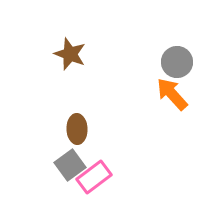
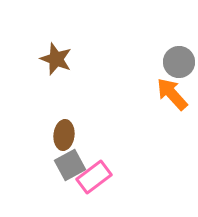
brown star: moved 14 px left, 5 px down
gray circle: moved 2 px right
brown ellipse: moved 13 px left, 6 px down; rotated 8 degrees clockwise
gray square: rotated 8 degrees clockwise
